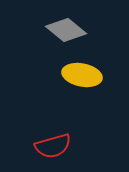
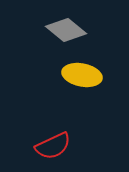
red semicircle: rotated 9 degrees counterclockwise
